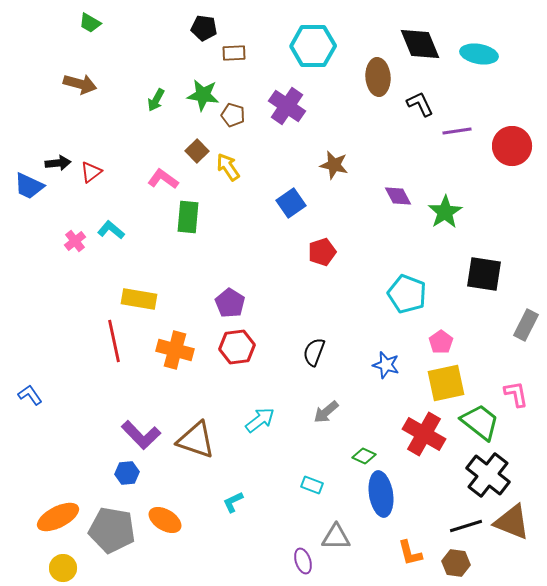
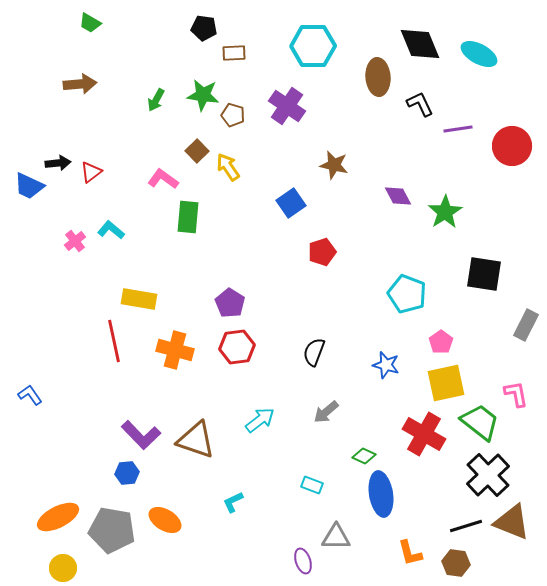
cyan ellipse at (479, 54): rotated 18 degrees clockwise
brown arrow at (80, 84): rotated 20 degrees counterclockwise
purple line at (457, 131): moved 1 px right, 2 px up
black cross at (488, 475): rotated 9 degrees clockwise
